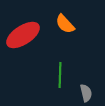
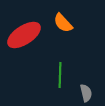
orange semicircle: moved 2 px left, 1 px up
red ellipse: moved 1 px right
